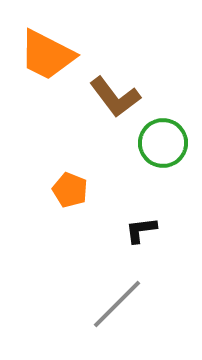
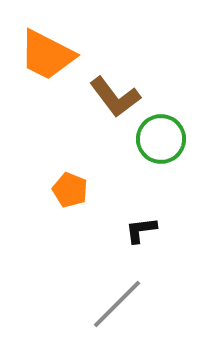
green circle: moved 2 px left, 4 px up
